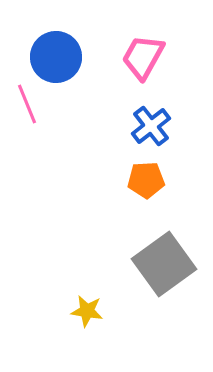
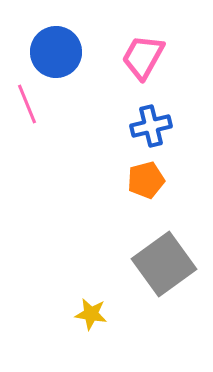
blue circle: moved 5 px up
blue cross: rotated 24 degrees clockwise
orange pentagon: rotated 12 degrees counterclockwise
yellow star: moved 4 px right, 3 px down
